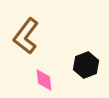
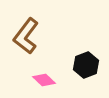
pink diamond: rotated 40 degrees counterclockwise
